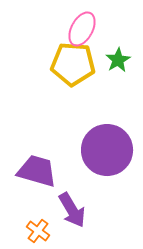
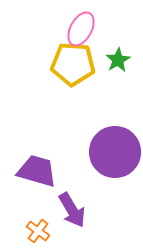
pink ellipse: moved 1 px left
purple circle: moved 8 px right, 2 px down
